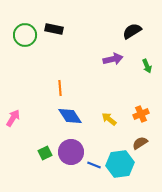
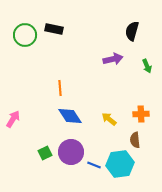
black semicircle: rotated 42 degrees counterclockwise
orange cross: rotated 21 degrees clockwise
pink arrow: moved 1 px down
brown semicircle: moved 5 px left, 3 px up; rotated 63 degrees counterclockwise
